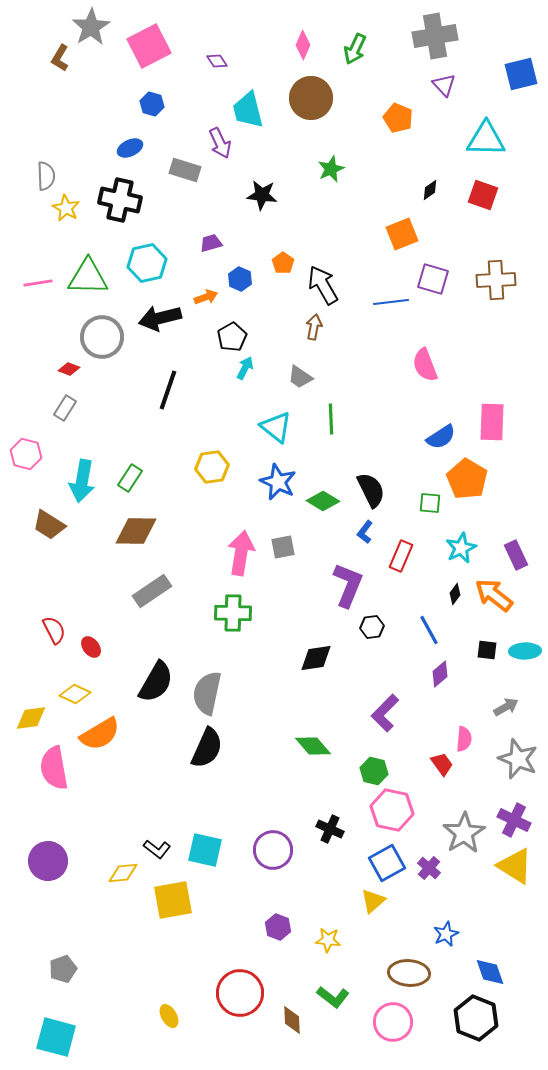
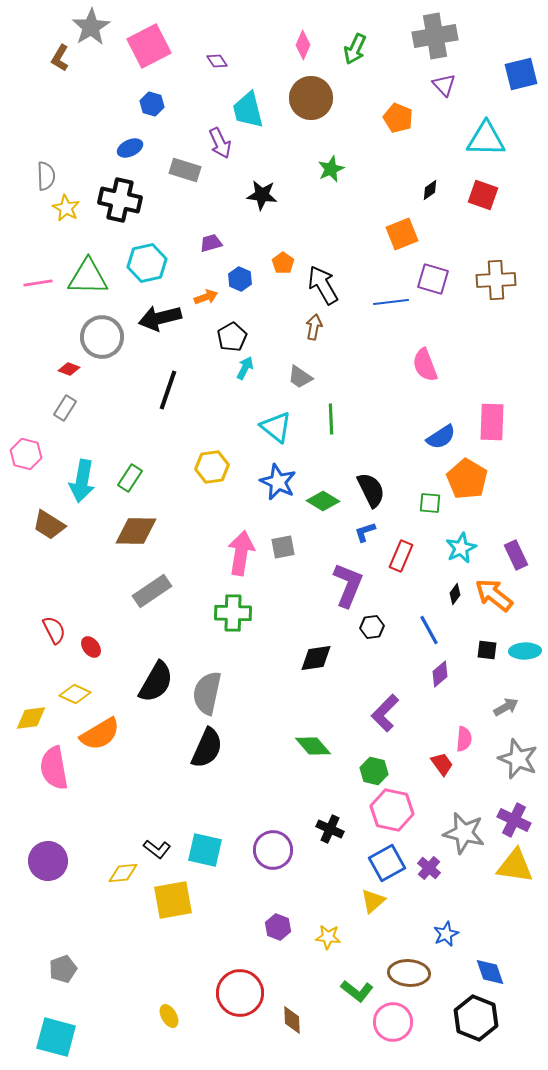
blue L-shape at (365, 532): rotated 35 degrees clockwise
gray star at (464, 833): rotated 27 degrees counterclockwise
yellow triangle at (515, 866): rotated 24 degrees counterclockwise
yellow star at (328, 940): moved 3 px up
green L-shape at (333, 997): moved 24 px right, 6 px up
